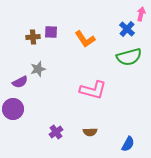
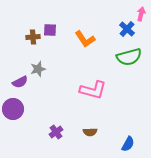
purple square: moved 1 px left, 2 px up
